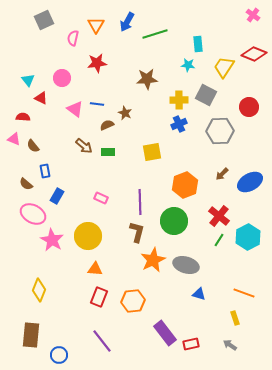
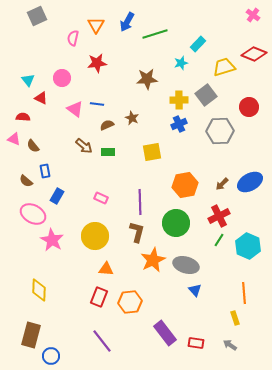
gray square at (44, 20): moved 7 px left, 4 px up
cyan rectangle at (198, 44): rotated 49 degrees clockwise
cyan star at (188, 65): moved 7 px left, 2 px up; rotated 24 degrees counterclockwise
yellow trapezoid at (224, 67): rotated 40 degrees clockwise
gray square at (206, 95): rotated 25 degrees clockwise
brown star at (125, 113): moved 7 px right, 5 px down
brown arrow at (222, 174): moved 10 px down
brown semicircle at (26, 184): moved 3 px up
orange hexagon at (185, 185): rotated 10 degrees clockwise
red cross at (219, 216): rotated 25 degrees clockwise
green circle at (174, 221): moved 2 px right, 2 px down
yellow circle at (88, 236): moved 7 px right
cyan hexagon at (248, 237): moved 9 px down; rotated 10 degrees counterclockwise
orange triangle at (95, 269): moved 11 px right
yellow diamond at (39, 290): rotated 20 degrees counterclockwise
orange line at (244, 293): rotated 65 degrees clockwise
blue triangle at (199, 294): moved 4 px left, 4 px up; rotated 32 degrees clockwise
orange hexagon at (133, 301): moved 3 px left, 1 px down
brown rectangle at (31, 335): rotated 10 degrees clockwise
red rectangle at (191, 344): moved 5 px right, 1 px up; rotated 21 degrees clockwise
blue circle at (59, 355): moved 8 px left, 1 px down
